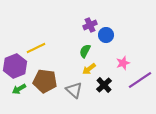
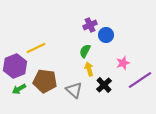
yellow arrow: rotated 112 degrees clockwise
